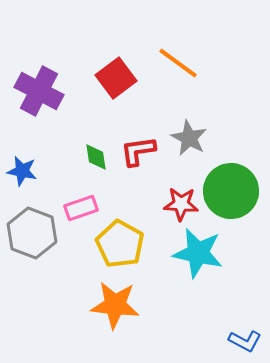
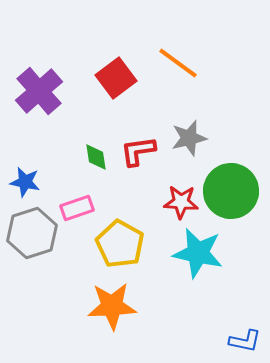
purple cross: rotated 21 degrees clockwise
gray star: rotated 30 degrees clockwise
blue star: moved 3 px right, 11 px down
red star: moved 2 px up
pink rectangle: moved 4 px left
gray hexagon: rotated 21 degrees clockwise
orange star: moved 3 px left, 1 px down; rotated 9 degrees counterclockwise
blue L-shape: rotated 16 degrees counterclockwise
